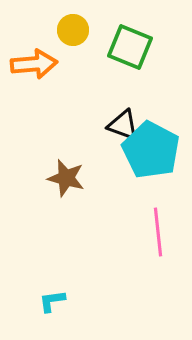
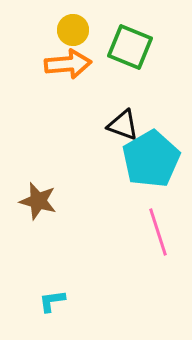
orange arrow: moved 34 px right
cyan pentagon: moved 9 px down; rotated 14 degrees clockwise
brown star: moved 28 px left, 23 px down
pink line: rotated 12 degrees counterclockwise
